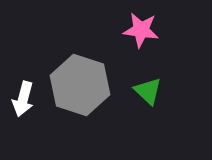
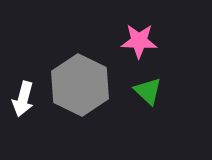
pink star: moved 2 px left, 11 px down; rotated 6 degrees counterclockwise
gray hexagon: rotated 8 degrees clockwise
